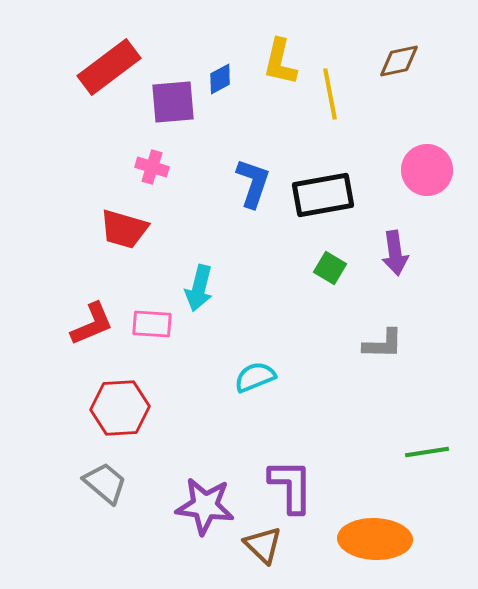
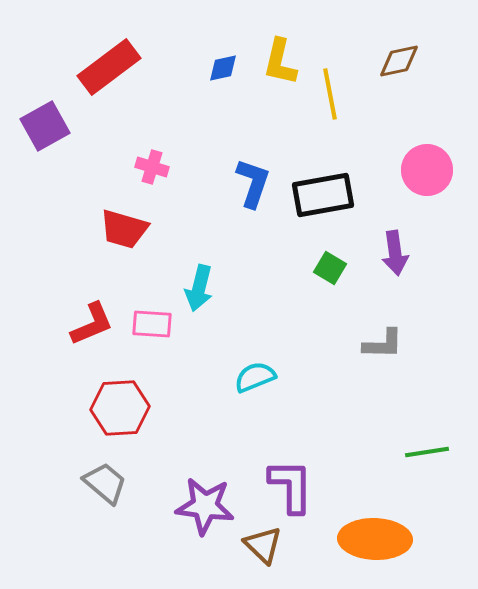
blue diamond: moved 3 px right, 11 px up; rotated 16 degrees clockwise
purple square: moved 128 px left, 24 px down; rotated 24 degrees counterclockwise
